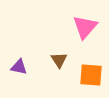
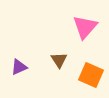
purple triangle: rotated 36 degrees counterclockwise
orange square: rotated 20 degrees clockwise
